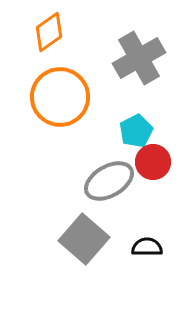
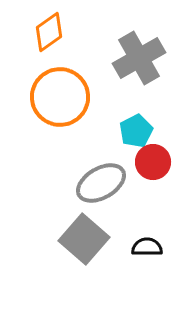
gray ellipse: moved 8 px left, 2 px down
